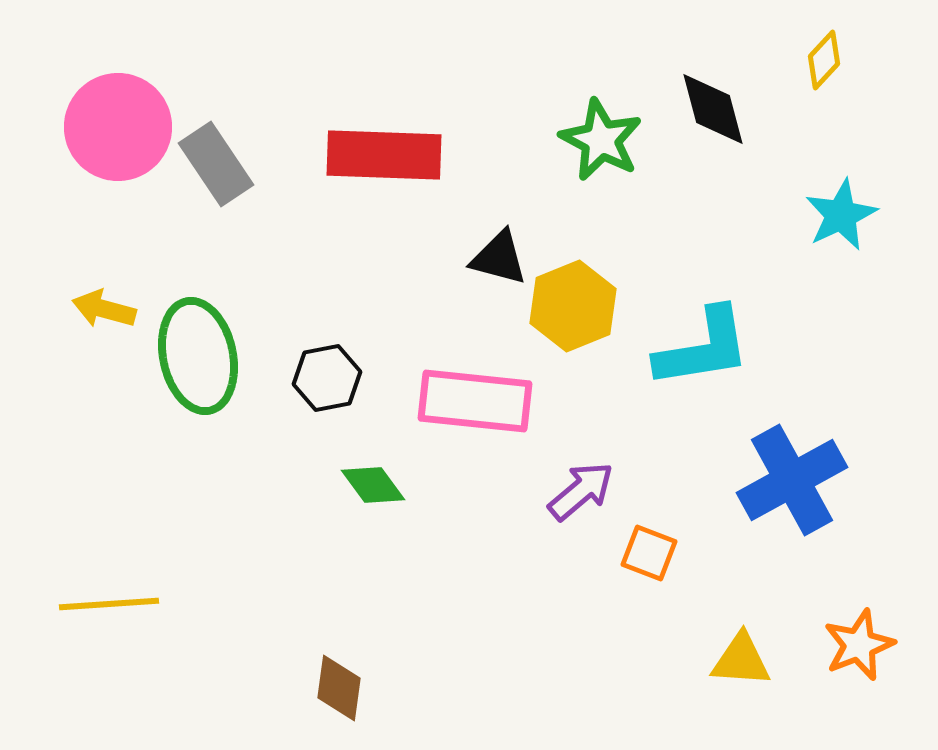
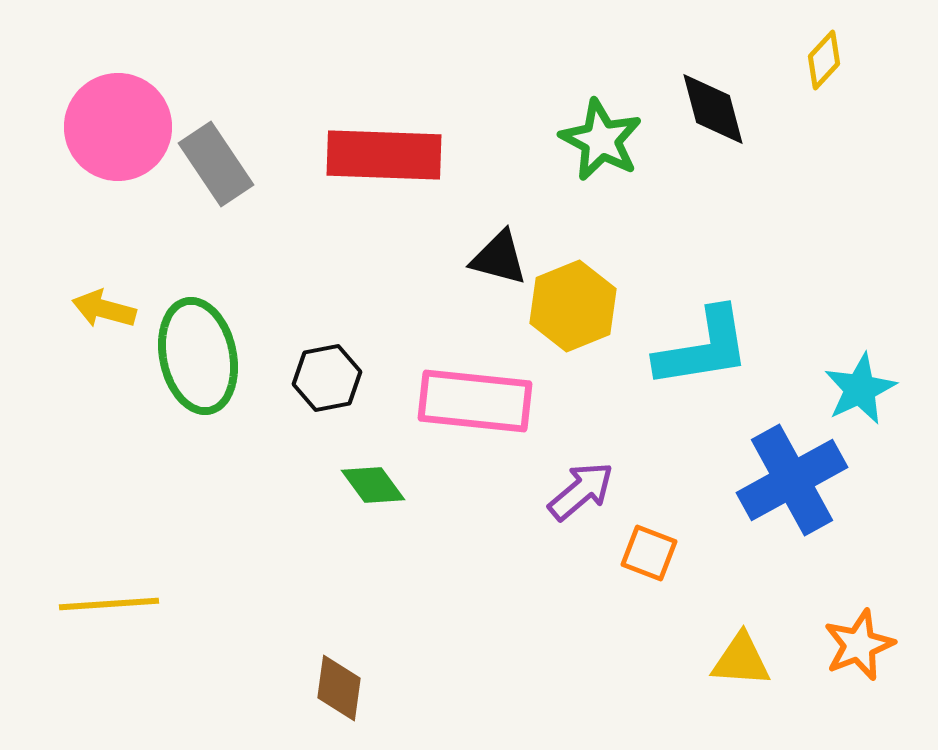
cyan star: moved 19 px right, 174 px down
